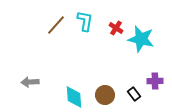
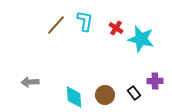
black rectangle: moved 1 px up
